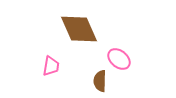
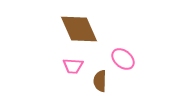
pink ellipse: moved 4 px right
pink trapezoid: moved 22 px right; rotated 85 degrees clockwise
